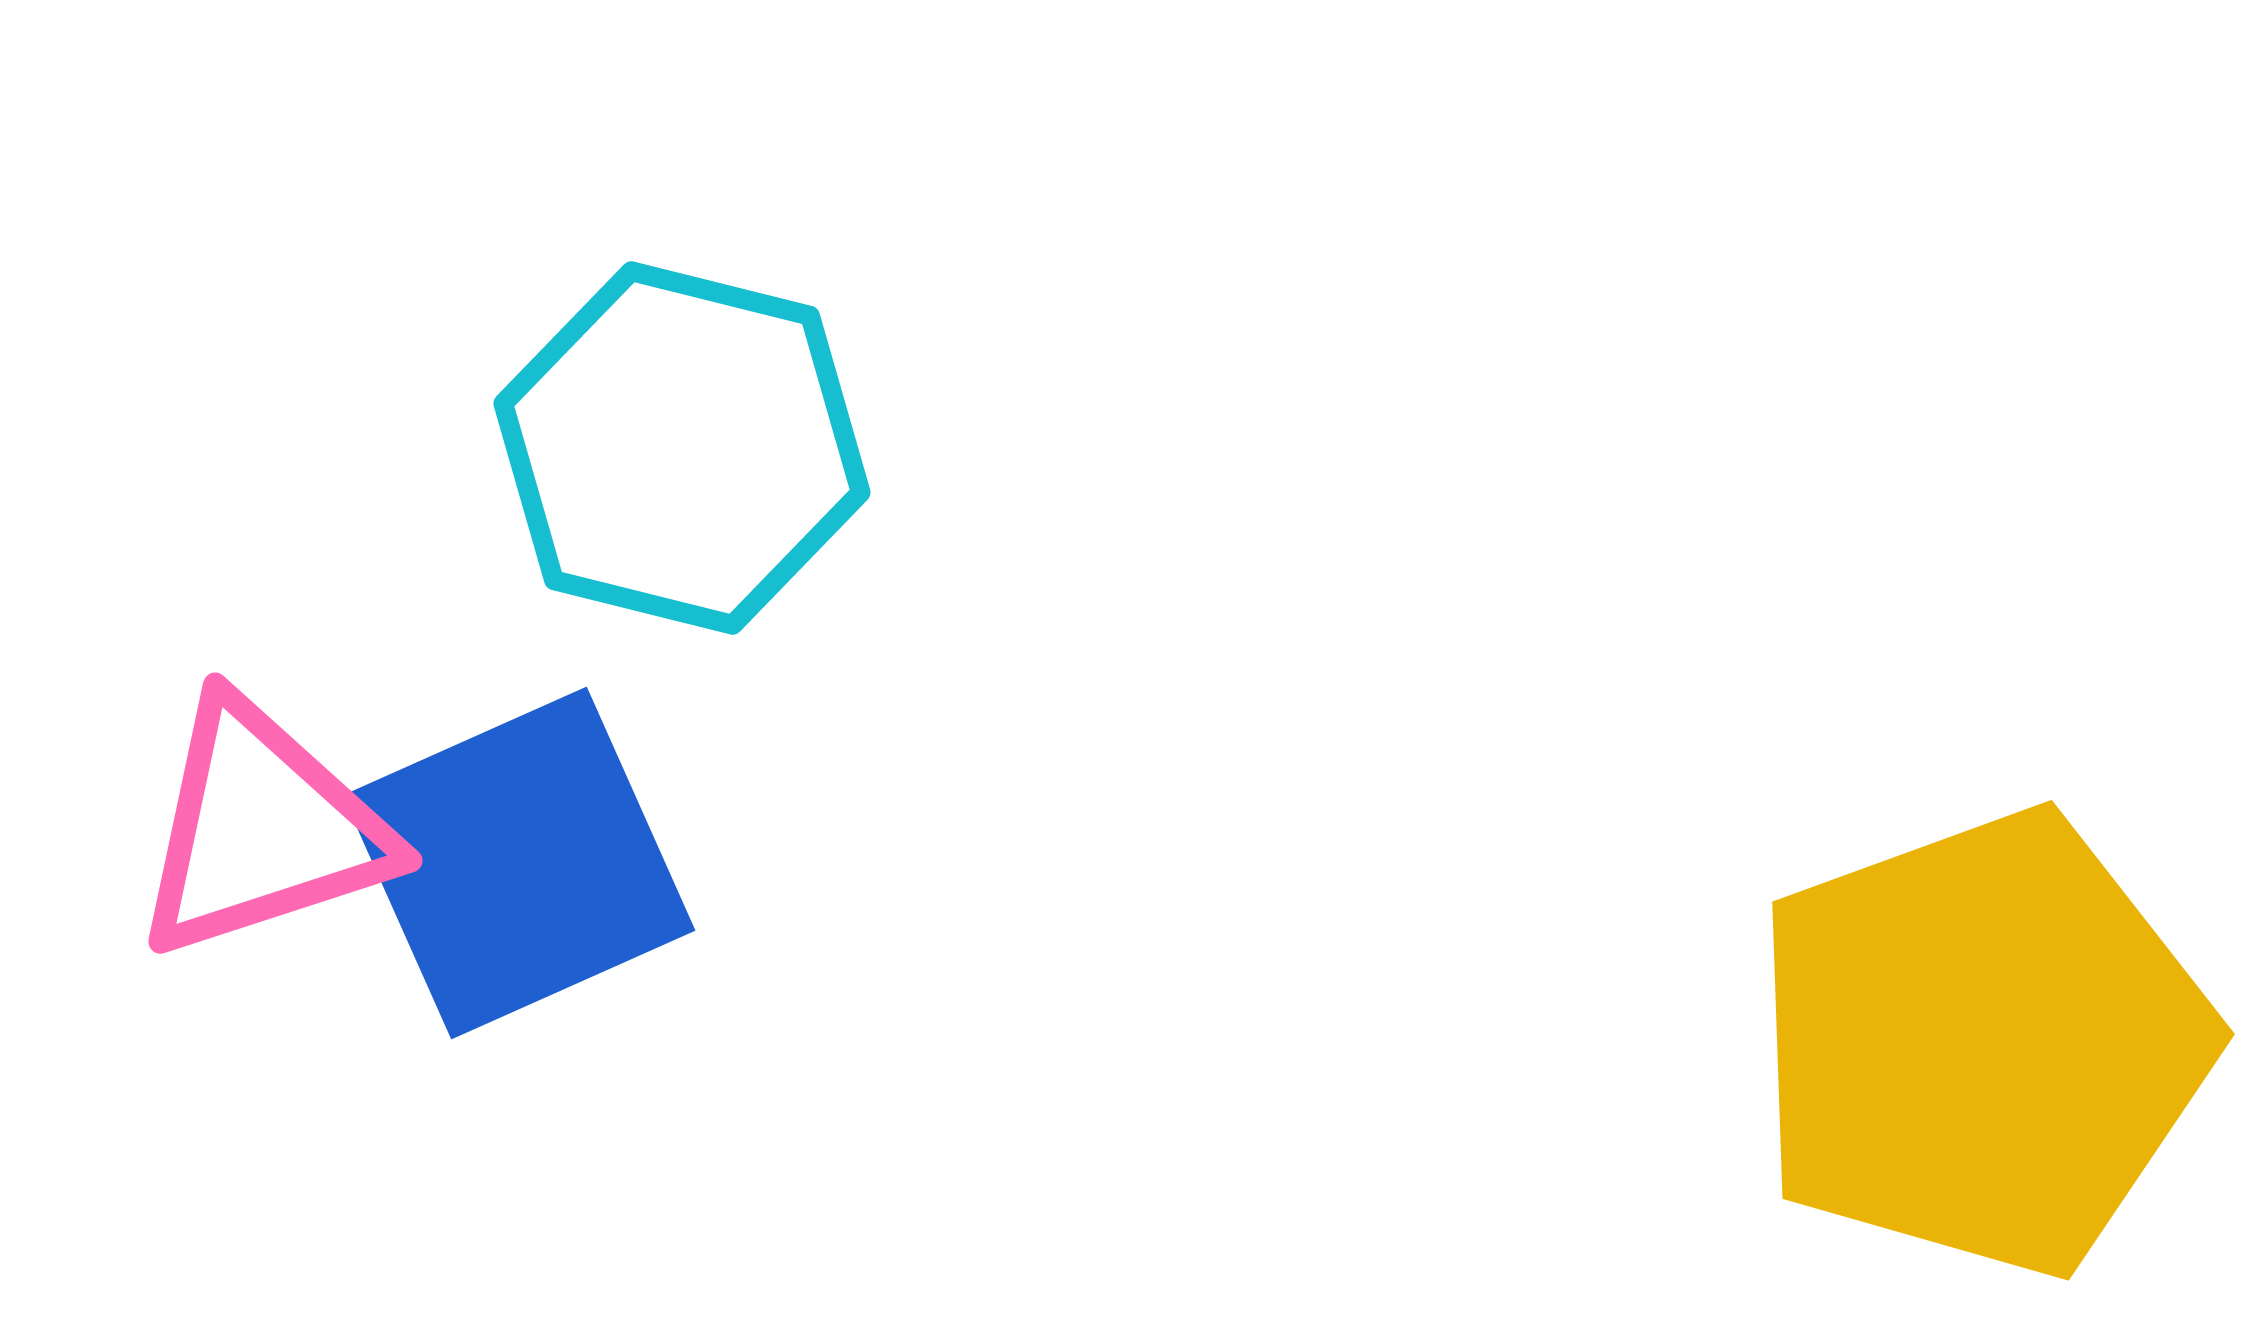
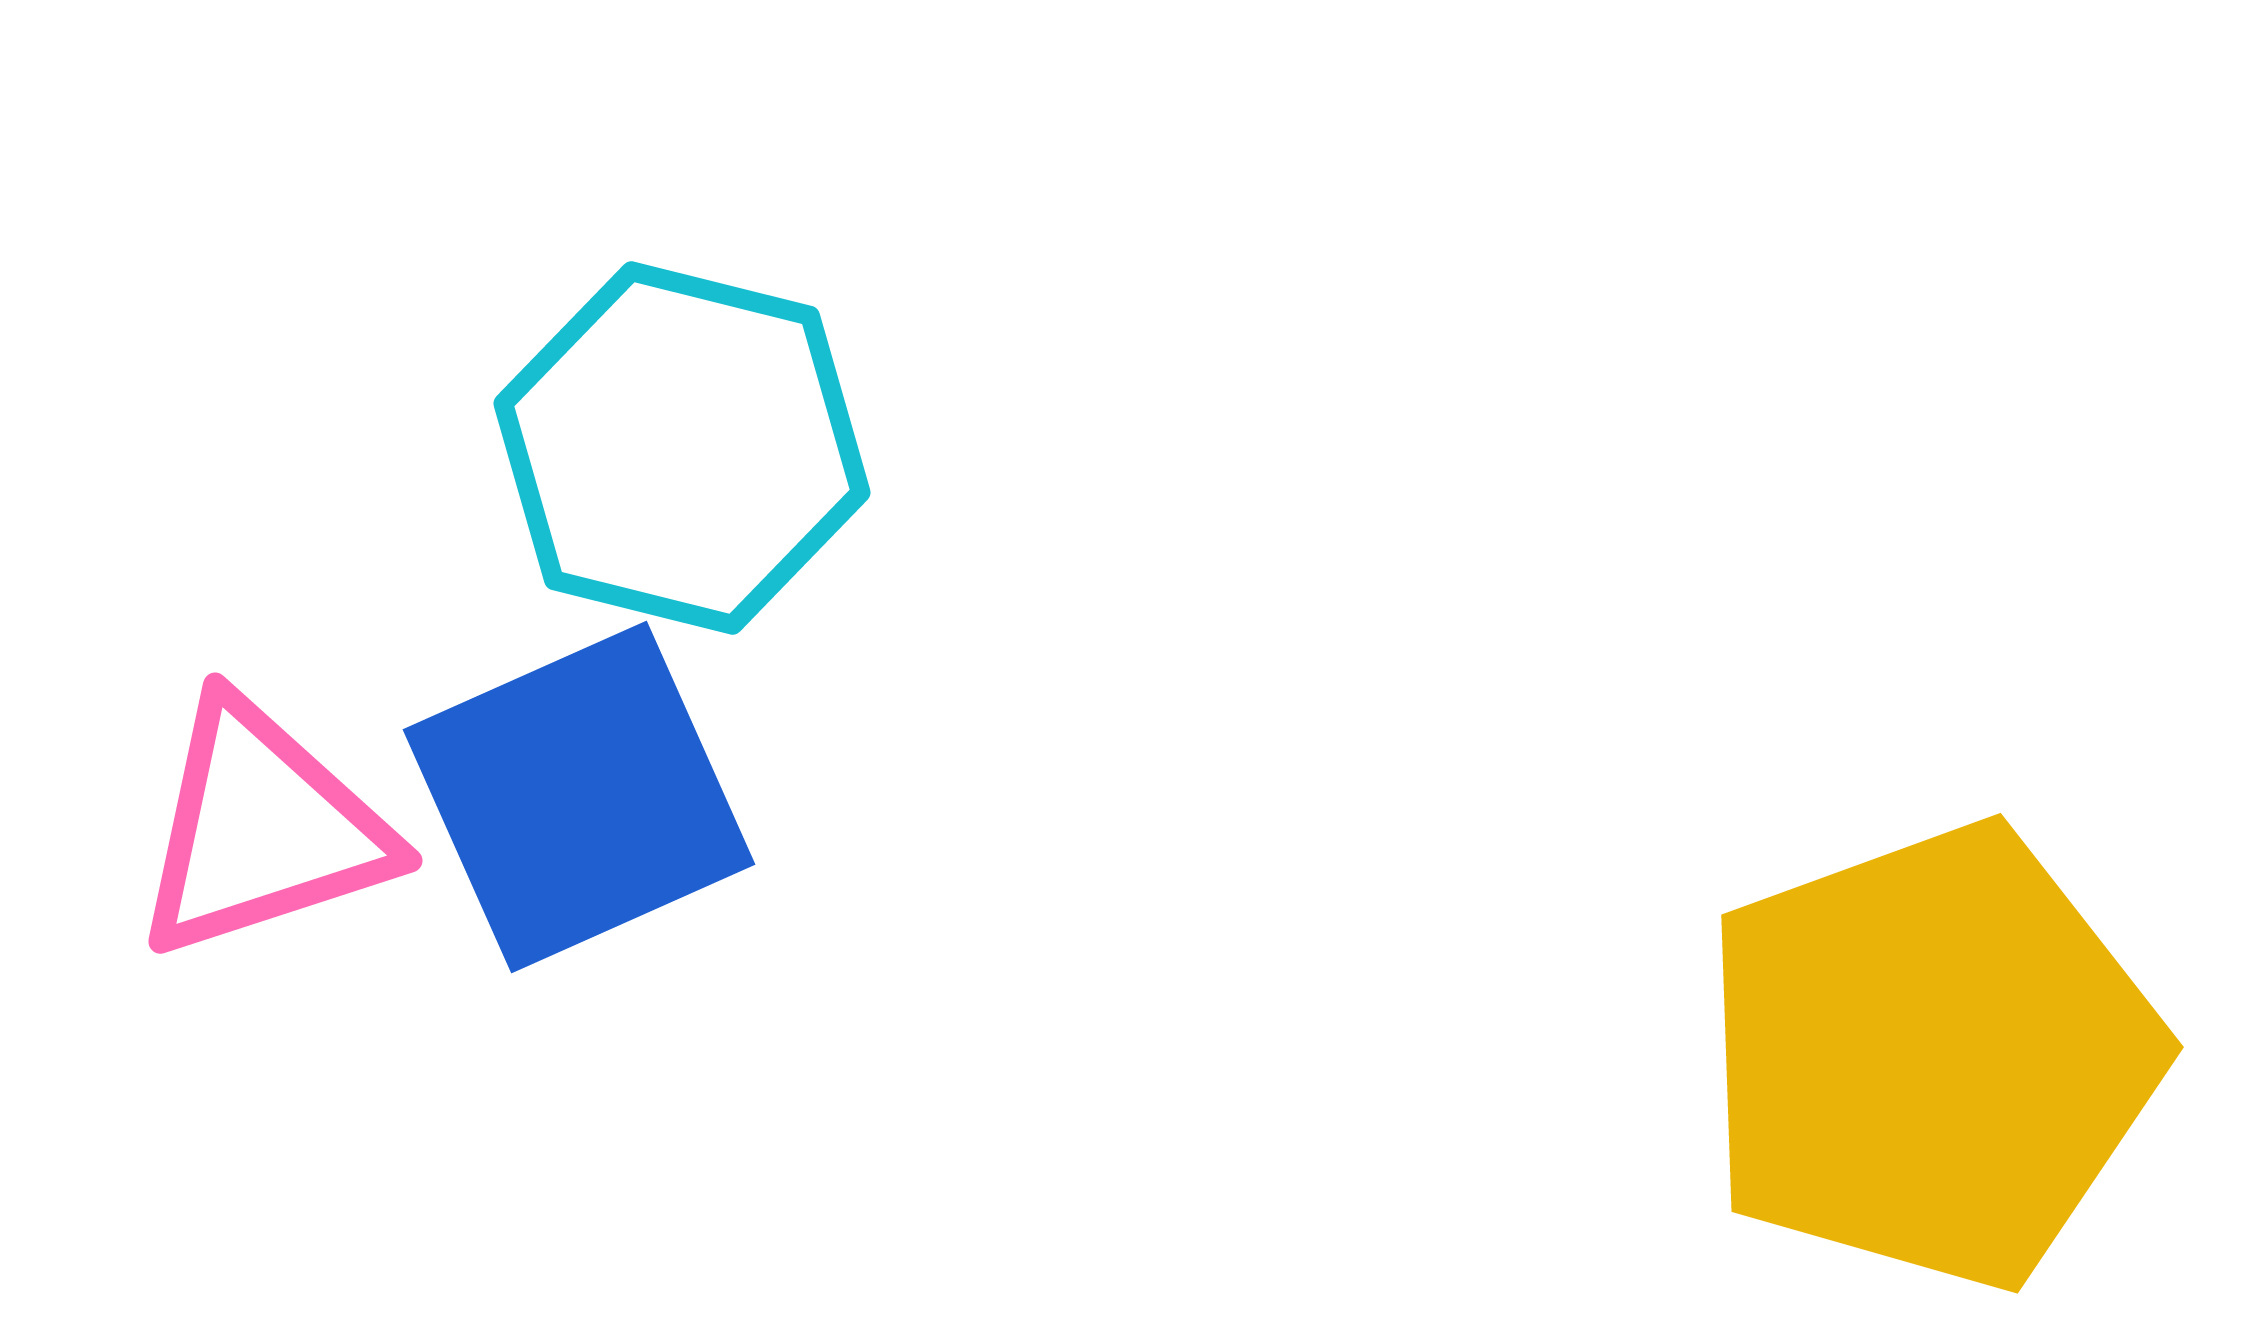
blue square: moved 60 px right, 66 px up
yellow pentagon: moved 51 px left, 13 px down
